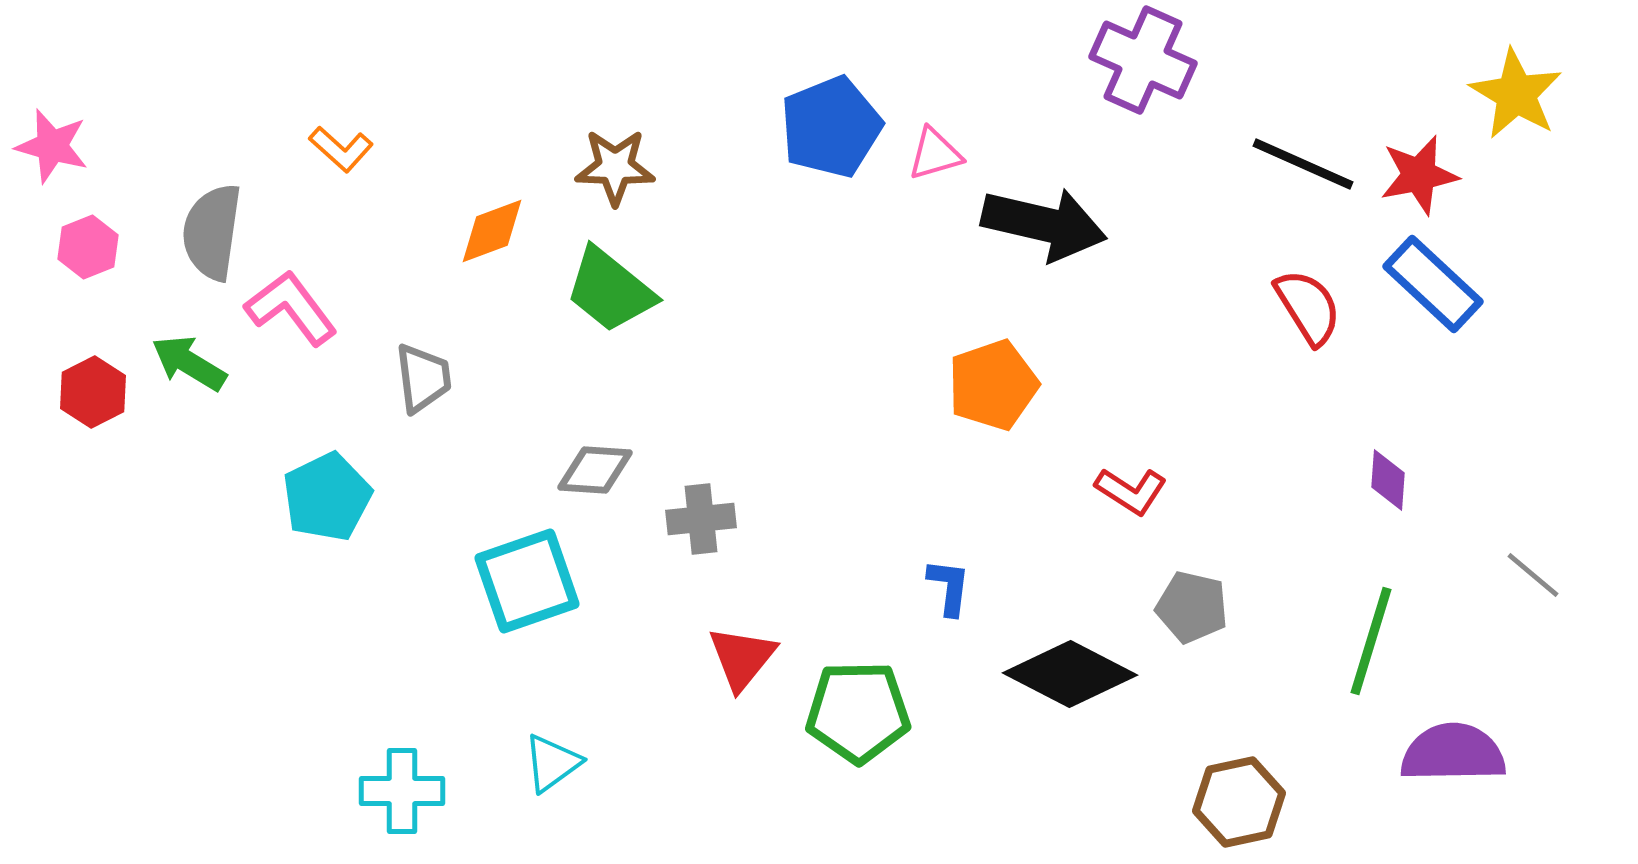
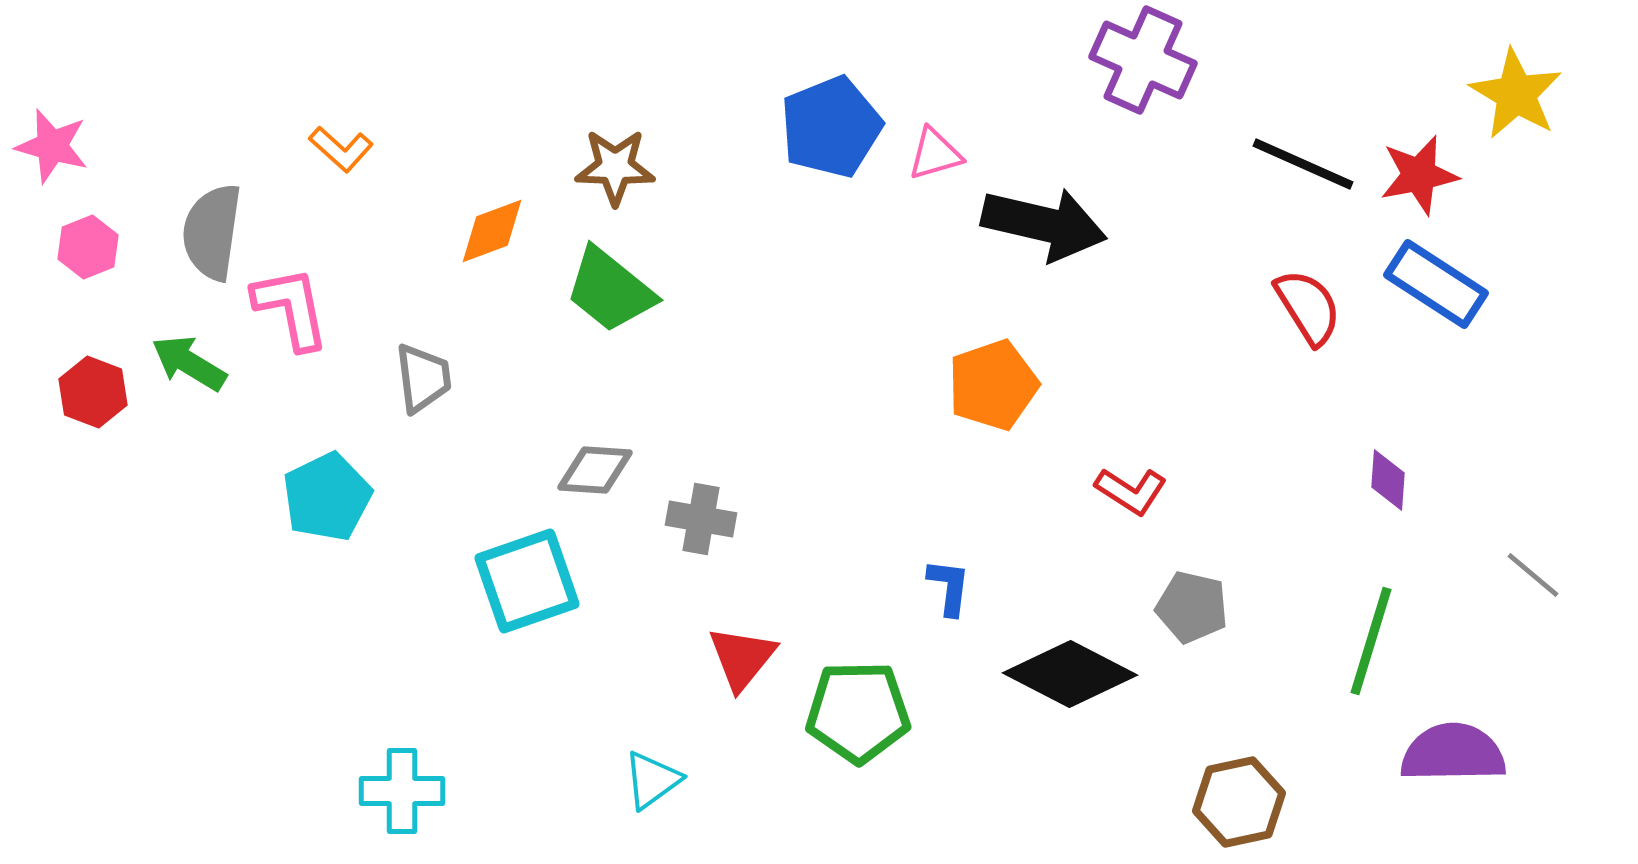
blue rectangle: moved 3 px right; rotated 10 degrees counterclockwise
pink L-shape: rotated 26 degrees clockwise
red hexagon: rotated 12 degrees counterclockwise
gray cross: rotated 16 degrees clockwise
cyan triangle: moved 100 px right, 17 px down
